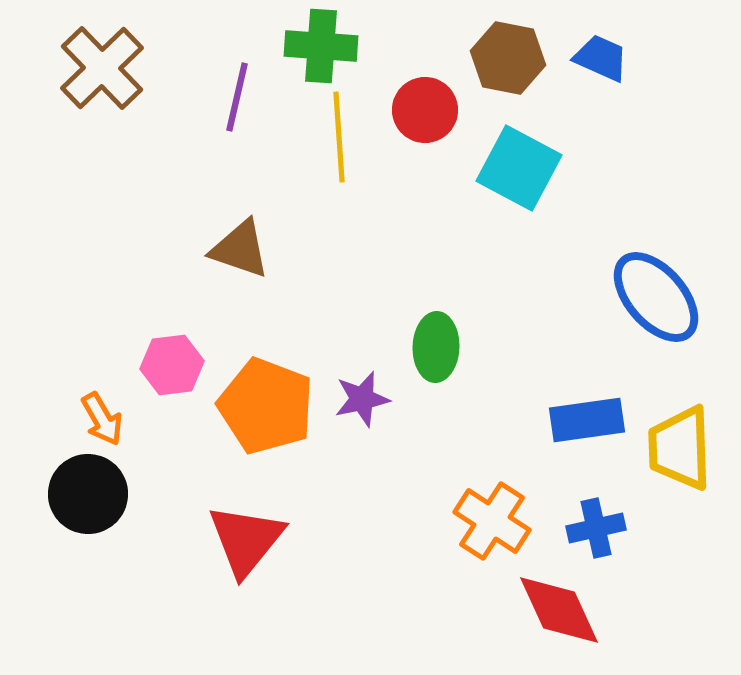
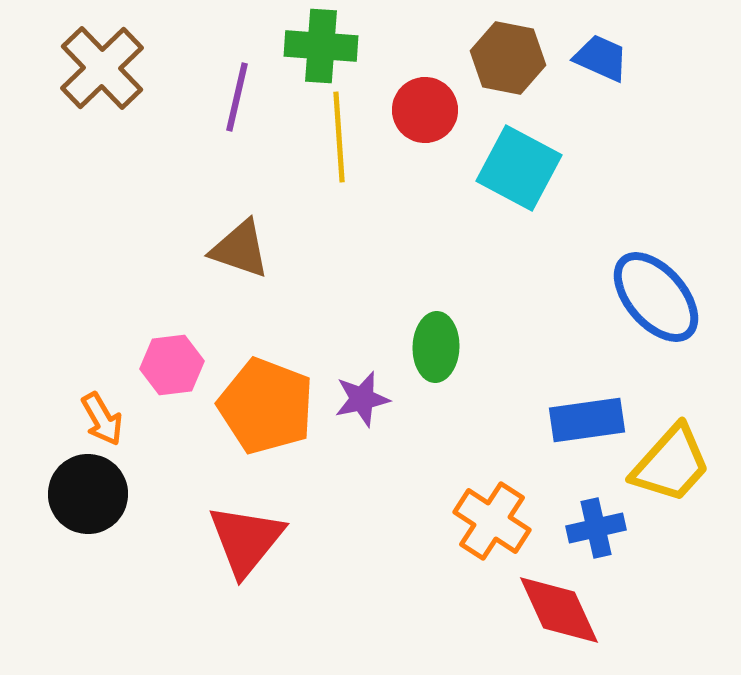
yellow trapezoid: moved 9 px left, 16 px down; rotated 136 degrees counterclockwise
